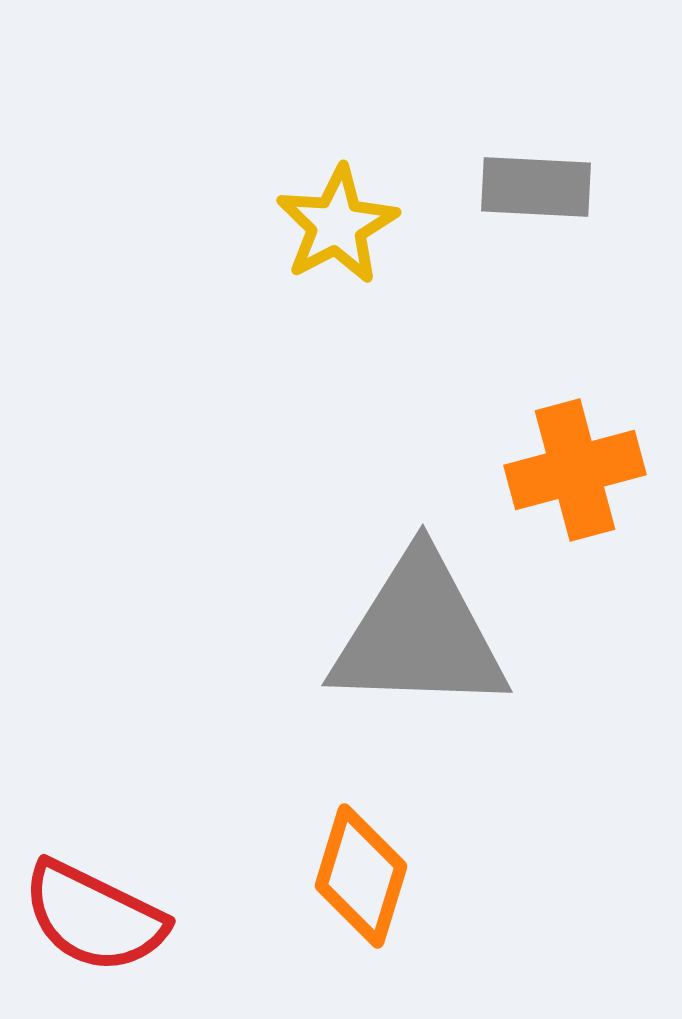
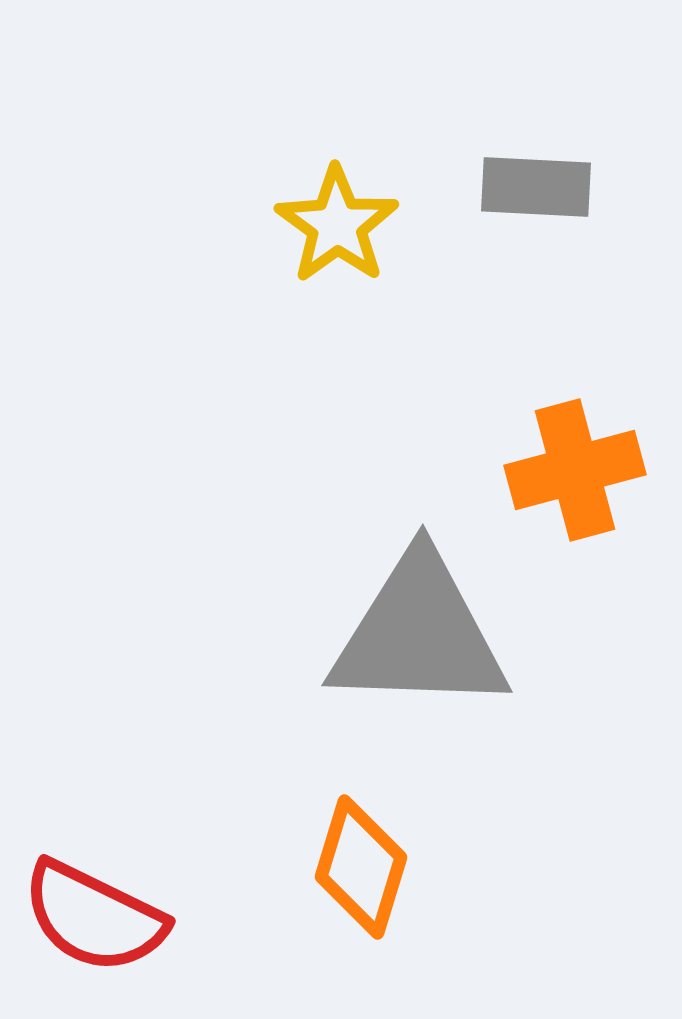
yellow star: rotated 8 degrees counterclockwise
orange diamond: moved 9 px up
